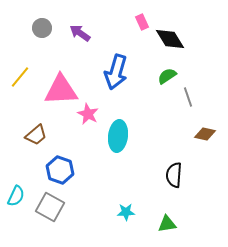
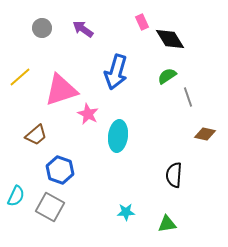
purple arrow: moved 3 px right, 4 px up
yellow line: rotated 10 degrees clockwise
pink triangle: rotated 15 degrees counterclockwise
